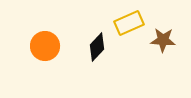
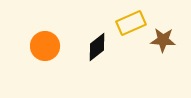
yellow rectangle: moved 2 px right
black diamond: rotated 8 degrees clockwise
